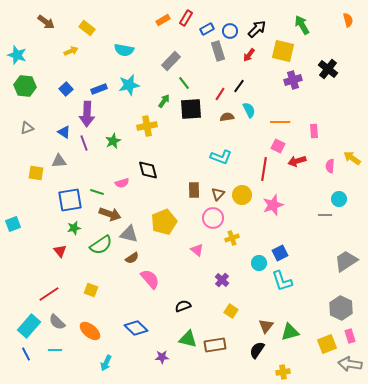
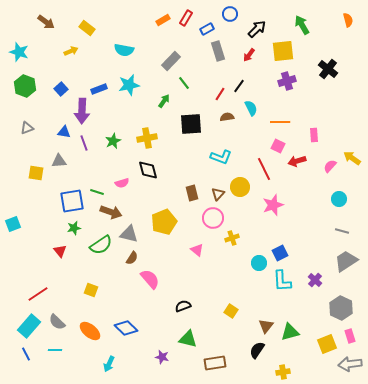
blue circle at (230, 31): moved 17 px up
yellow square at (283, 51): rotated 20 degrees counterclockwise
cyan star at (17, 55): moved 2 px right, 3 px up
purple cross at (293, 80): moved 6 px left, 1 px down
green hexagon at (25, 86): rotated 15 degrees clockwise
blue square at (66, 89): moved 5 px left
black square at (191, 109): moved 15 px down
cyan semicircle at (249, 110): moved 2 px right, 2 px up
purple arrow at (87, 114): moved 5 px left, 3 px up
yellow cross at (147, 126): moved 12 px down
pink rectangle at (314, 131): moved 4 px down
blue triangle at (64, 132): rotated 24 degrees counterclockwise
pink semicircle at (330, 166): rotated 40 degrees clockwise
red line at (264, 169): rotated 35 degrees counterclockwise
brown rectangle at (194, 190): moved 2 px left, 3 px down; rotated 14 degrees counterclockwise
yellow circle at (242, 195): moved 2 px left, 8 px up
blue square at (70, 200): moved 2 px right, 1 px down
brown arrow at (110, 214): moved 1 px right, 2 px up
gray line at (325, 215): moved 17 px right, 16 px down; rotated 16 degrees clockwise
brown semicircle at (132, 258): rotated 24 degrees counterclockwise
purple cross at (222, 280): moved 93 px right
cyan L-shape at (282, 281): rotated 15 degrees clockwise
red line at (49, 294): moved 11 px left
blue diamond at (136, 328): moved 10 px left
brown rectangle at (215, 345): moved 18 px down
purple star at (162, 357): rotated 16 degrees clockwise
cyan arrow at (106, 363): moved 3 px right, 1 px down
gray arrow at (350, 364): rotated 15 degrees counterclockwise
